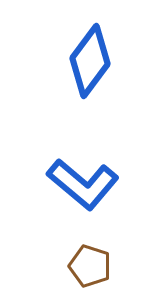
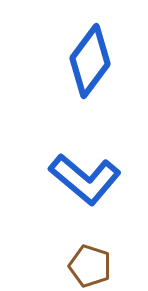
blue L-shape: moved 2 px right, 5 px up
